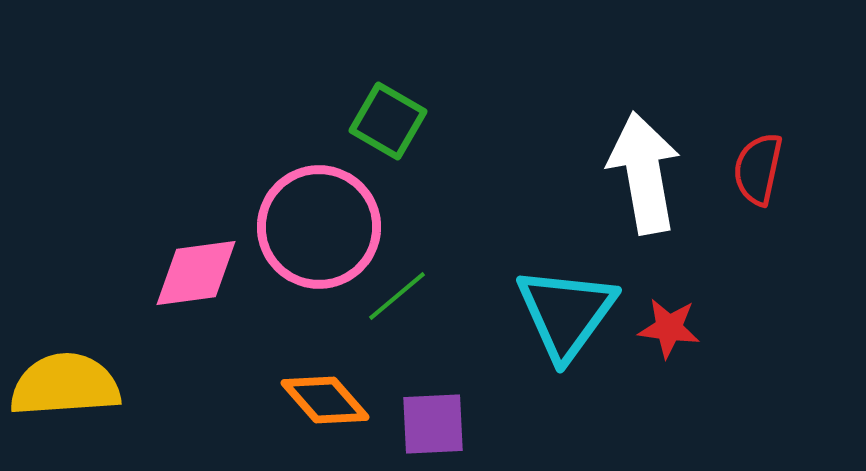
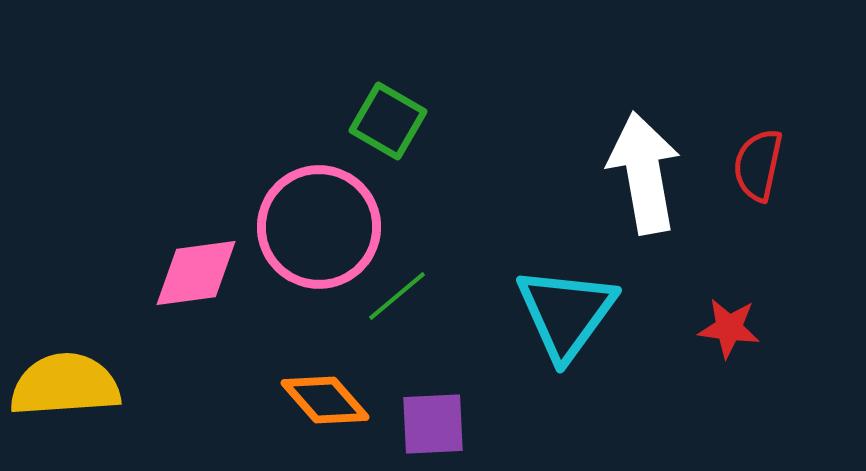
red semicircle: moved 4 px up
red star: moved 60 px right
